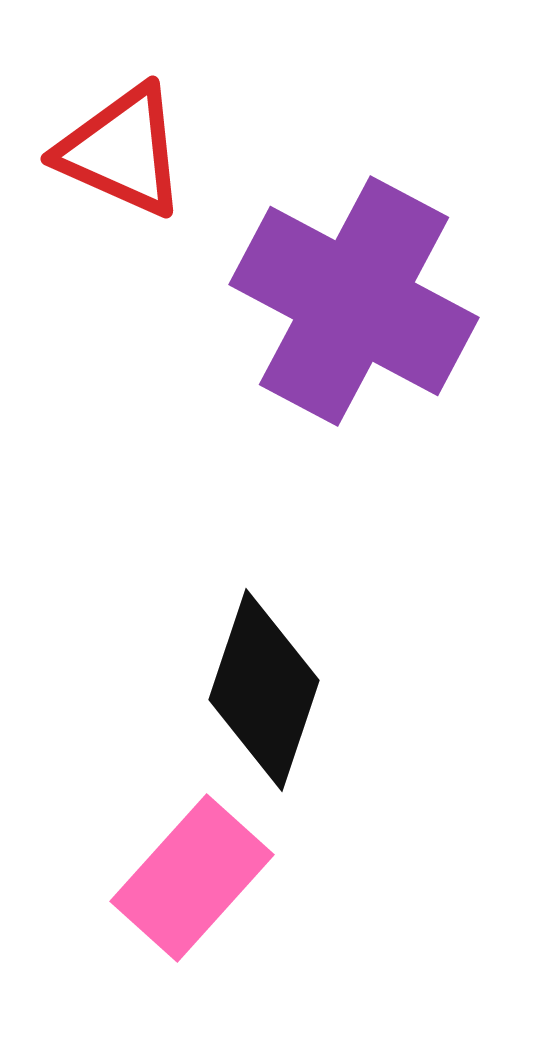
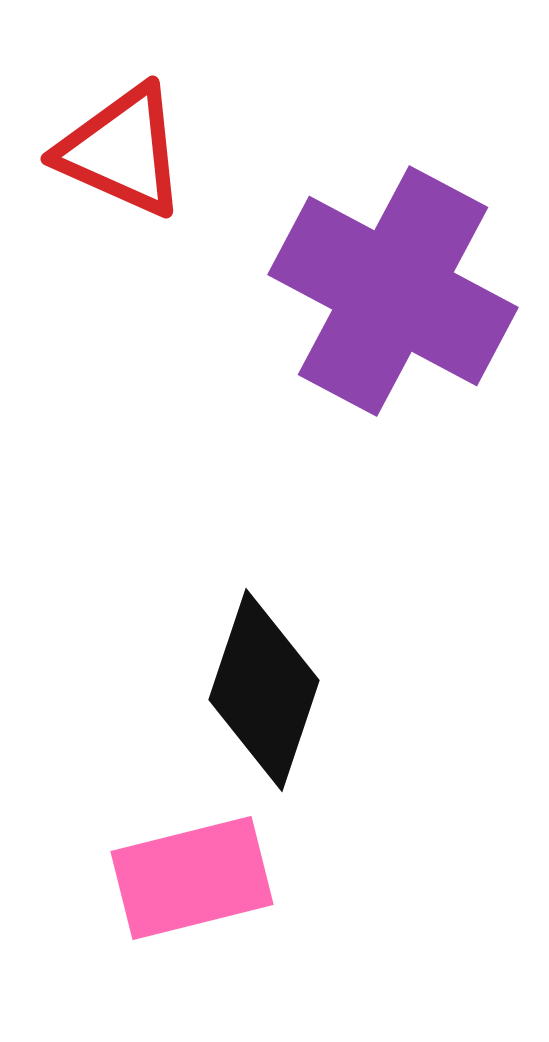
purple cross: moved 39 px right, 10 px up
pink rectangle: rotated 34 degrees clockwise
